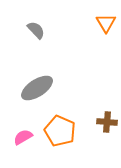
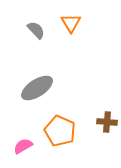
orange triangle: moved 35 px left
pink semicircle: moved 9 px down
